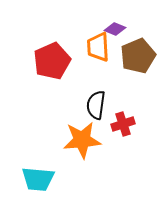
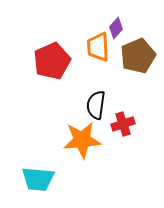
purple diamond: moved 1 px right, 1 px up; rotated 70 degrees counterclockwise
